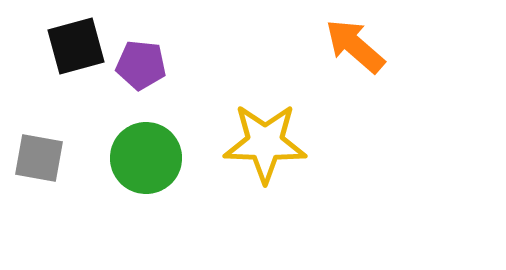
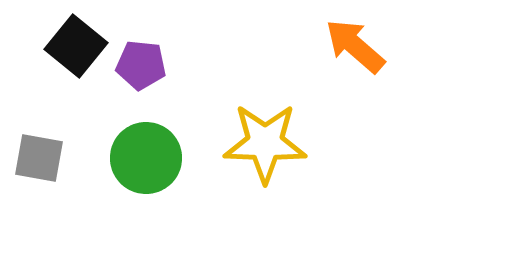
black square: rotated 36 degrees counterclockwise
